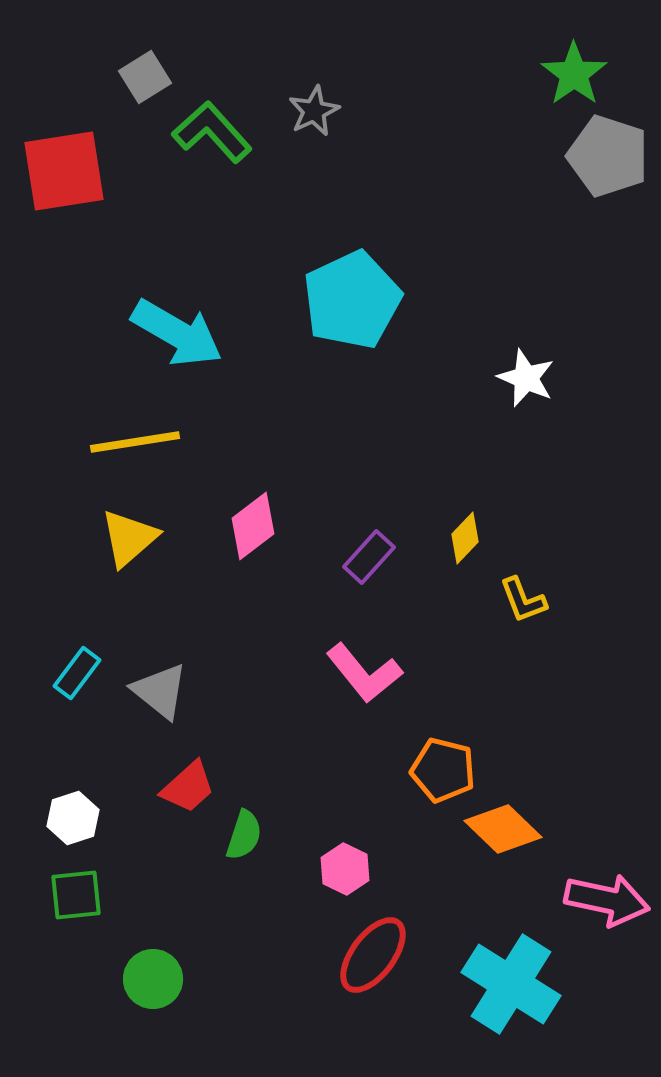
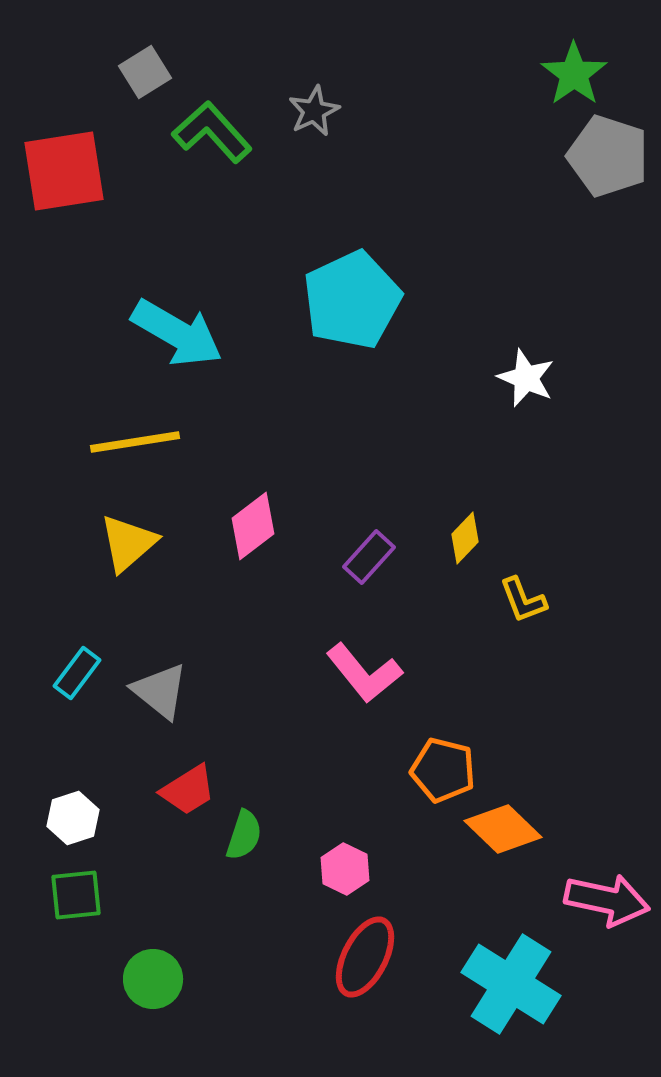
gray square: moved 5 px up
yellow triangle: moved 1 px left, 5 px down
red trapezoid: moved 3 px down; rotated 10 degrees clockwise
red ellipse: moved 8 px left, 2 px down; rotated 10 degrees counterclockwise
